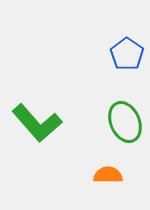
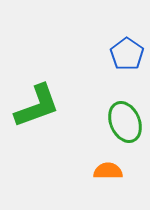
green L-shape: moved 17 px up; rotated 69 degrees counterclockwise
orange semicircle: moved 4 px up
